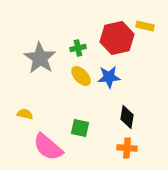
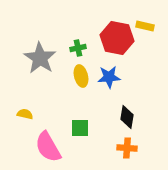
red hexagon: rotated 24 degrees clockwise
yellow ellipse: rotated 30 degrees clockwise
green square: rotated 12 degrees counterclockwise
pink semicircle: rotated 20 degrees clockwise
